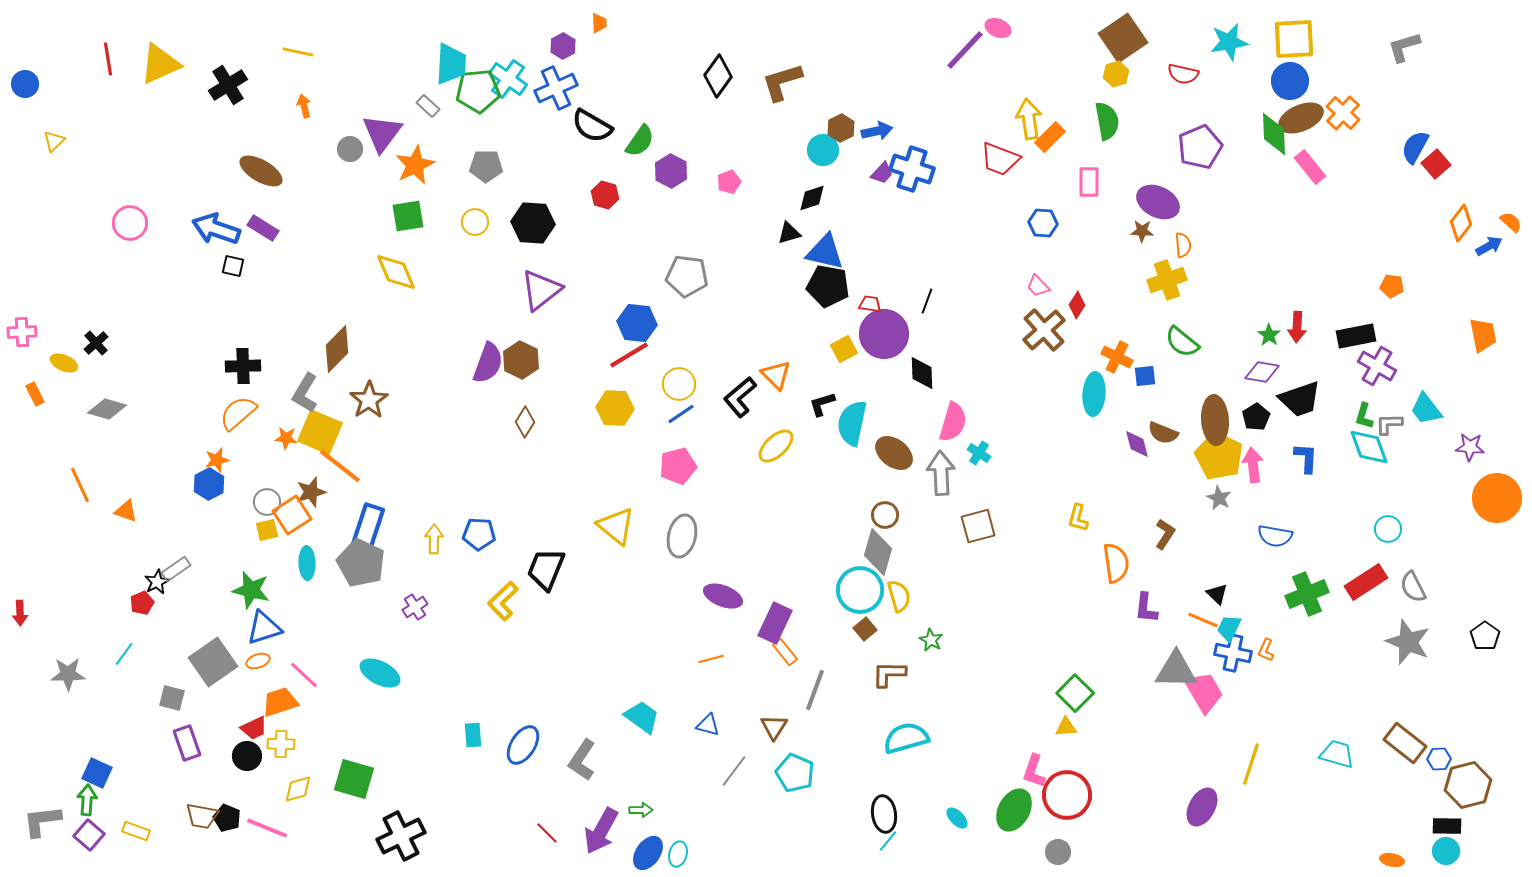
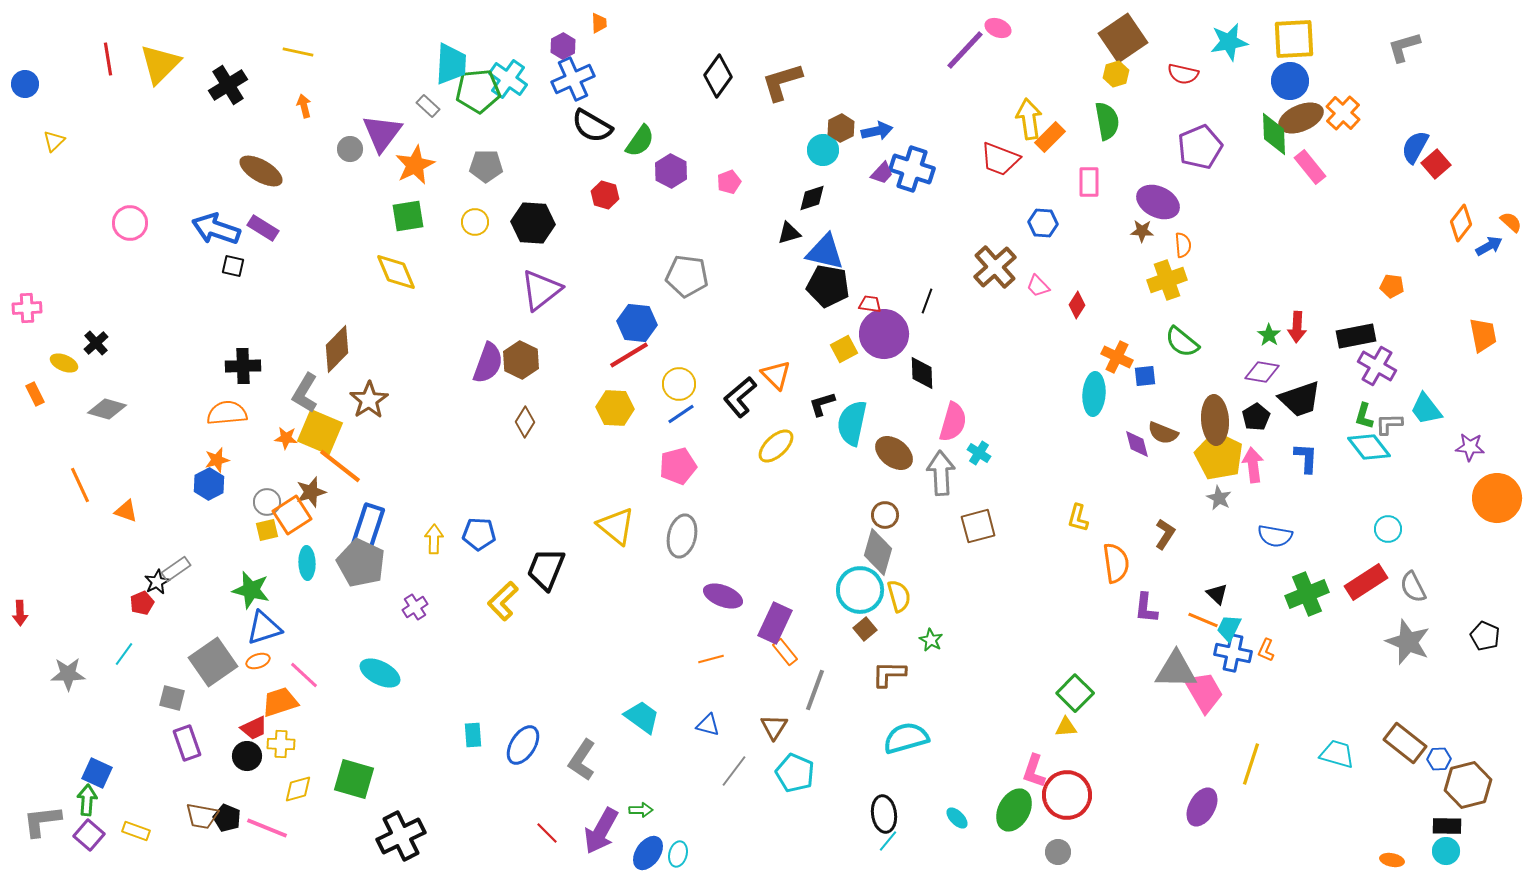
yellow triangle at (160, 64): rotated 21 degrees counterclockwise
blue cross at (556, 88): moved 17 px right, 9 px up
brown cross at (1044, 330): moved 49 px left, 63 px up
pink cross at (22, 332): moved 5 px right, 24 px up
orange semicircle at (238, 413): moved 11 px left; rotated 36 degrees clockwise
cyan diamond at (1369, 447): rotated 18 degrees counterclockwise
black pentagon at (1485, 636): rotated 12 degrees counterclockwise
